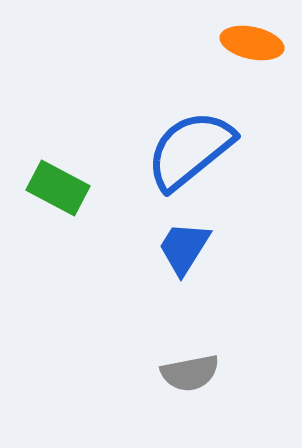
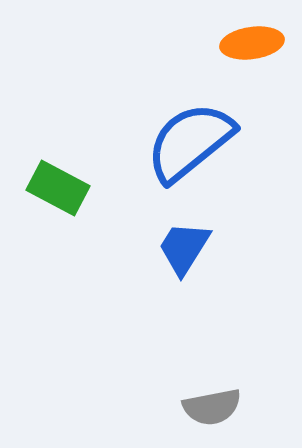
orange ellipse: rotated 20 degrees counterclockwise
blue semicircle: moved 8 px up
gray semicircle: moved 22 px right, 34 px down
